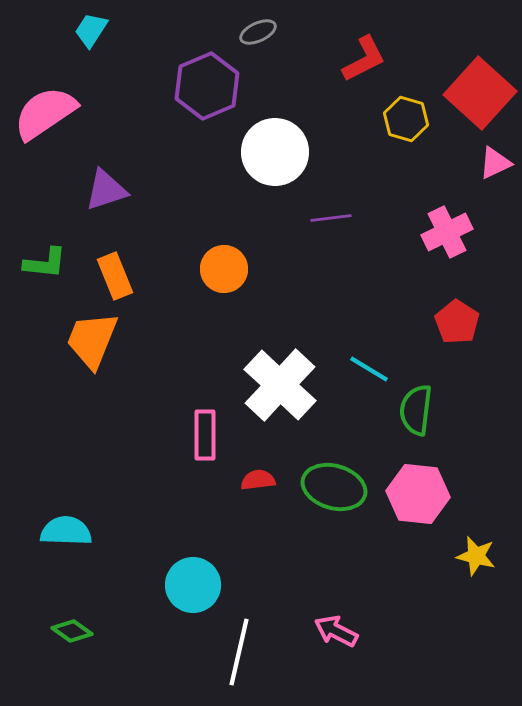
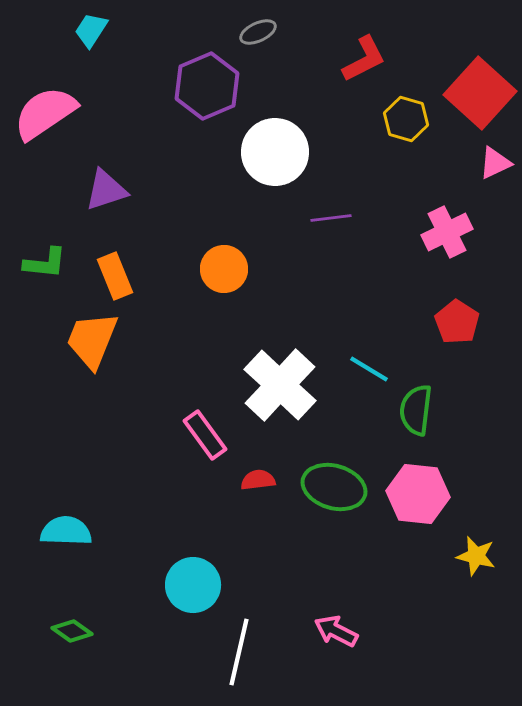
pink rectangle: rotated 36 degrees counterclockwise
